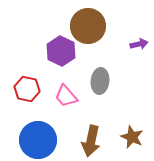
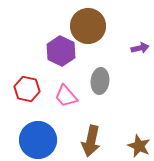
purple arrow: moved 1 px right, 4 px down
brown star: moved 7 px right, 9 px down
